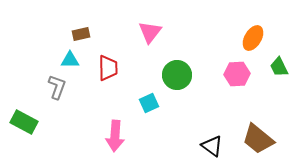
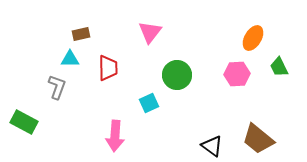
cyan triangle: moved 1 px up
